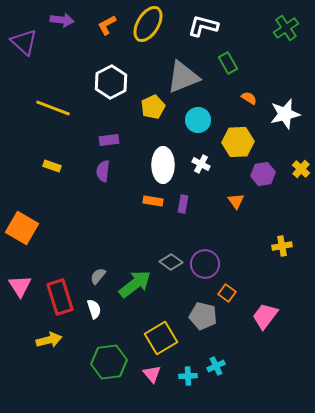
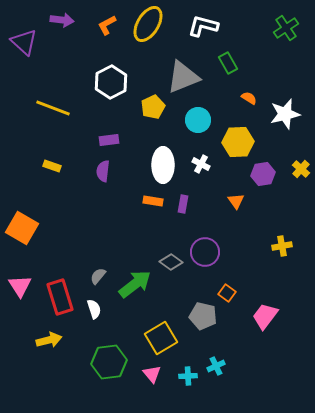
purple circle at (205, 264): moved 12 px up
